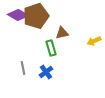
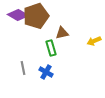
blue cross: rotated 24 degrees counterclockwise
